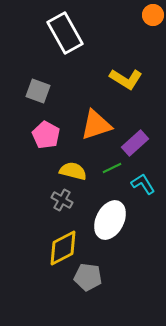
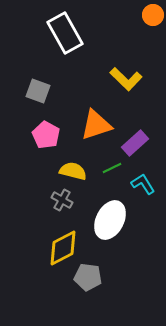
yellow L-shape: rotated 12 degrees clockwise
